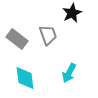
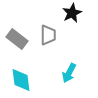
gray trapezoid: rotated 20 degrees clockwise
cyan diamond: moved 4 px left, 2 px down
